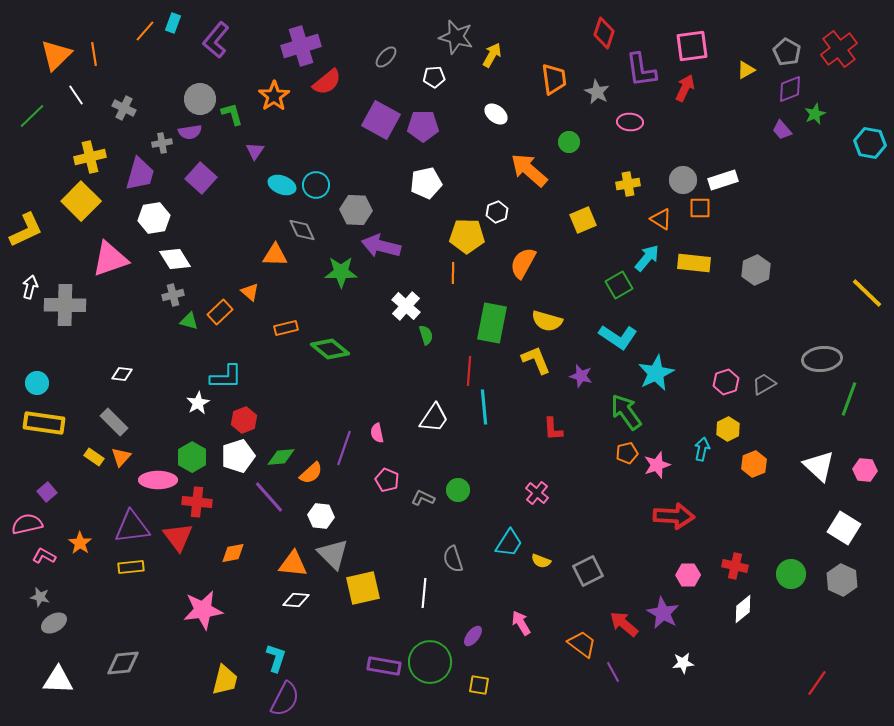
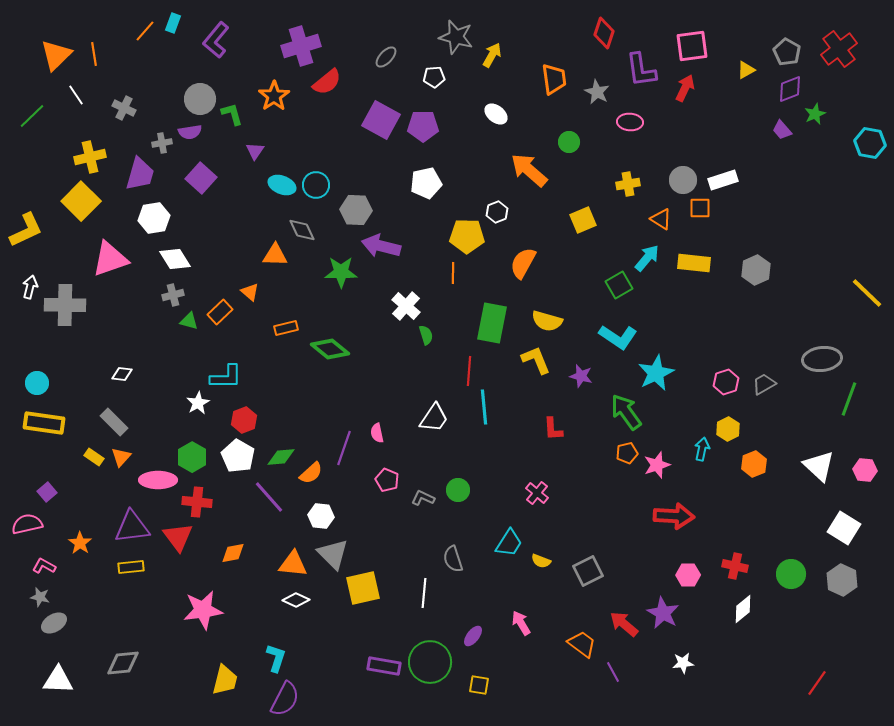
white pentagon at (238, 456): rotated 24 degrees counterclockwise
pink L-shape at (44, 556): moved 10 px down
white diamond at (296, 600): rotated 20 degrees clockwise
